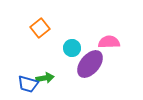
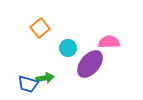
cyan circle: moved 4 px left
